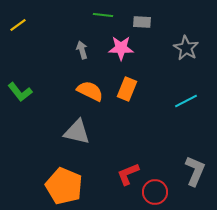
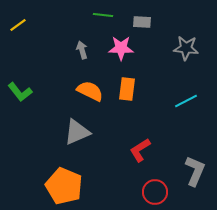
gray star: rotated 25 degrees counterclockwise
orange rectangle: rotated 15 degrees counterclockwise
gray triangle: rotated 36 degrees counterclockwise
red L-shape: moved 12 px right, 24 px up; rotated 10 degrees counterclockwise
